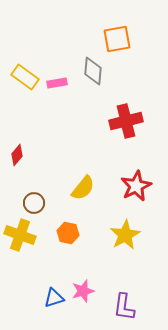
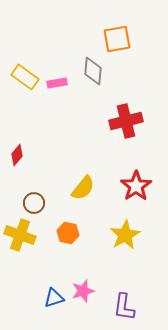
red star: rotated 8 degrees counterclockwise
